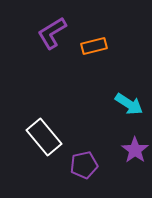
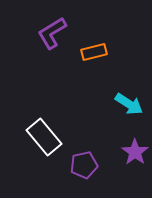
orange rectangle: moved 6 px down
purple star: moved 2 px down
